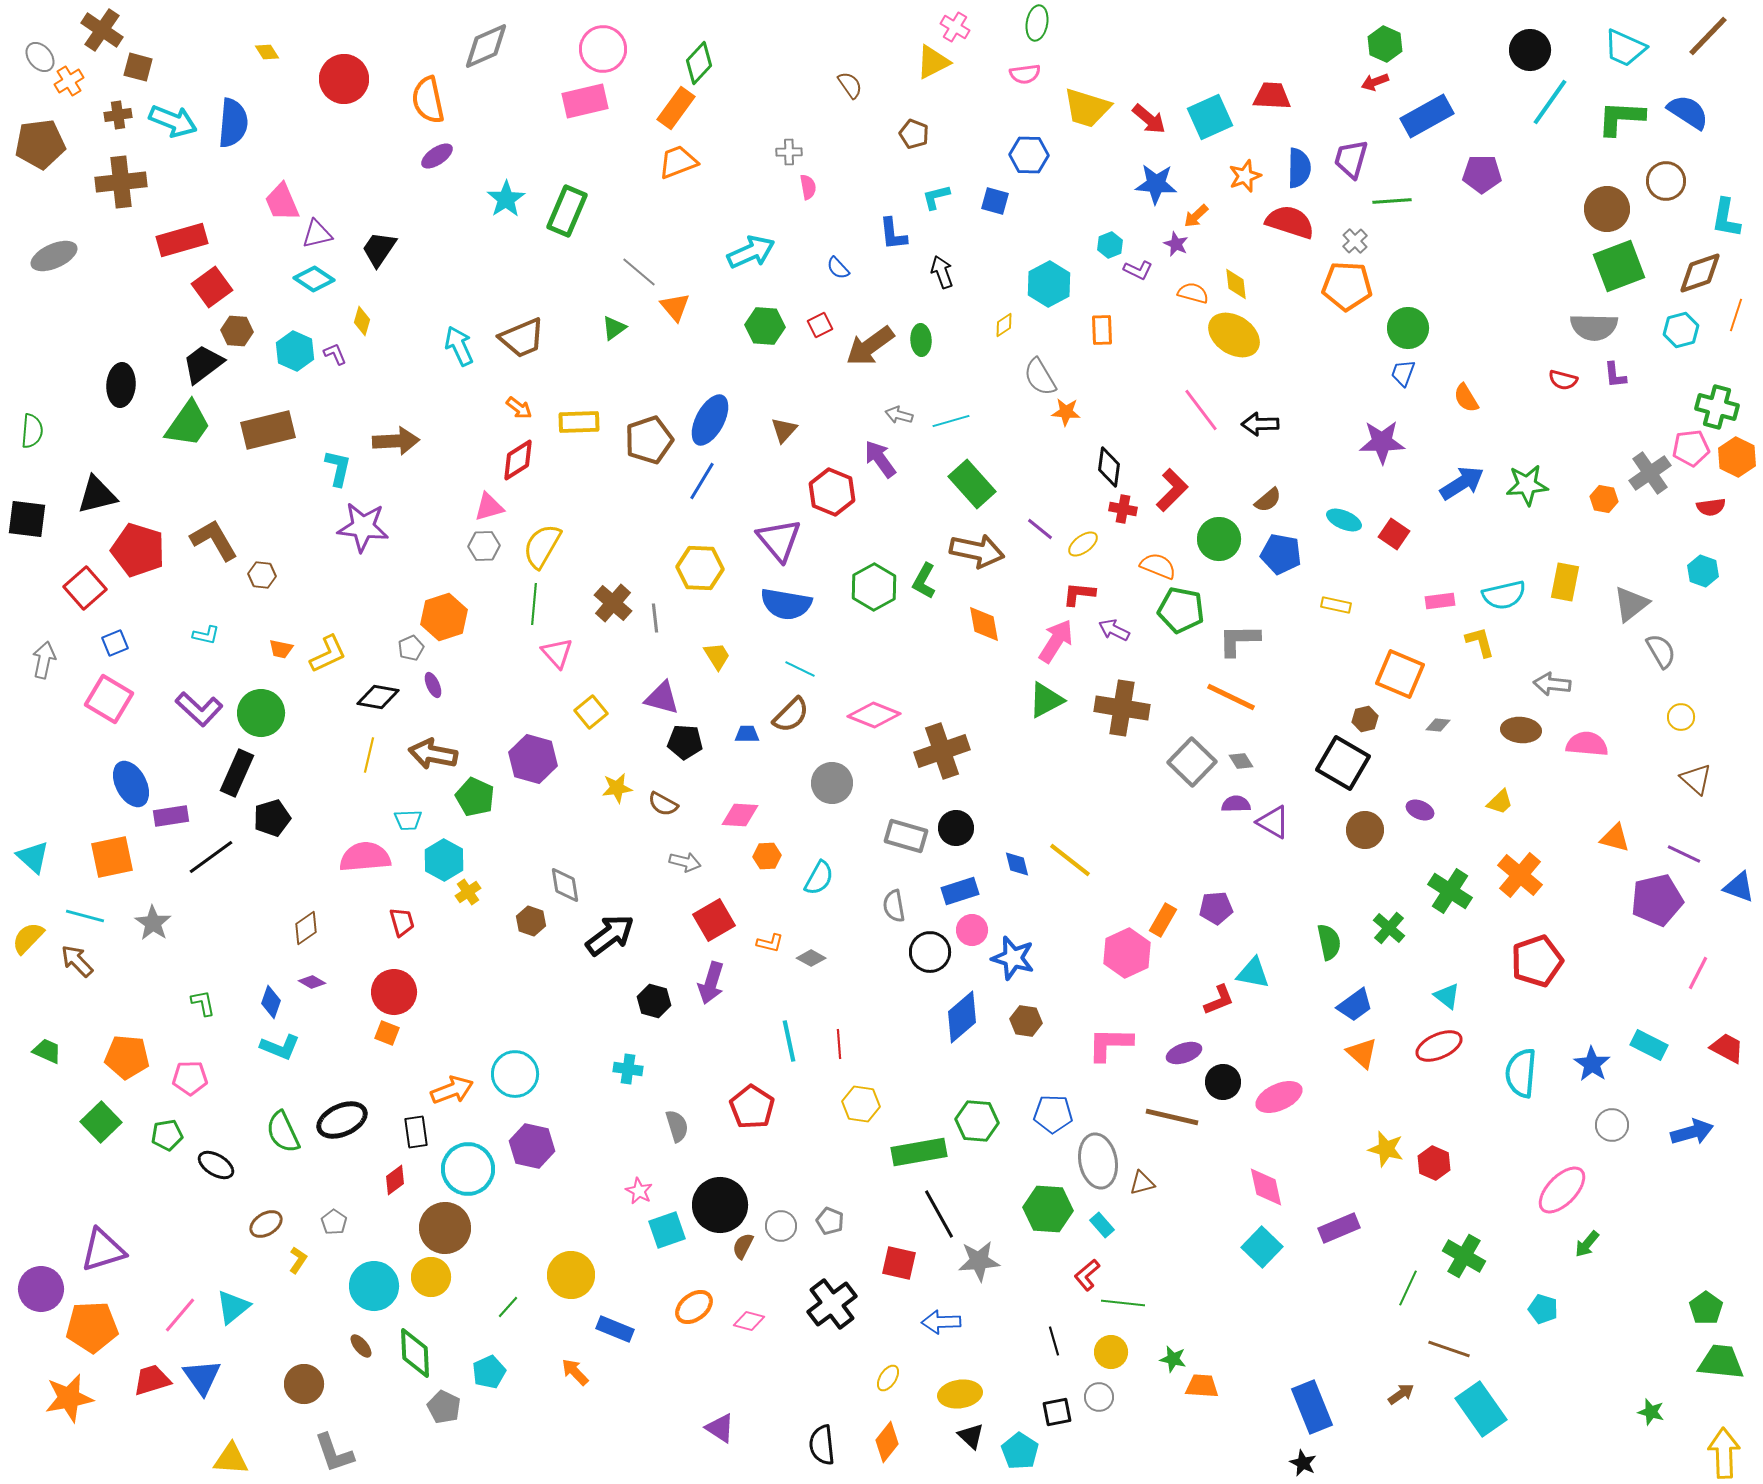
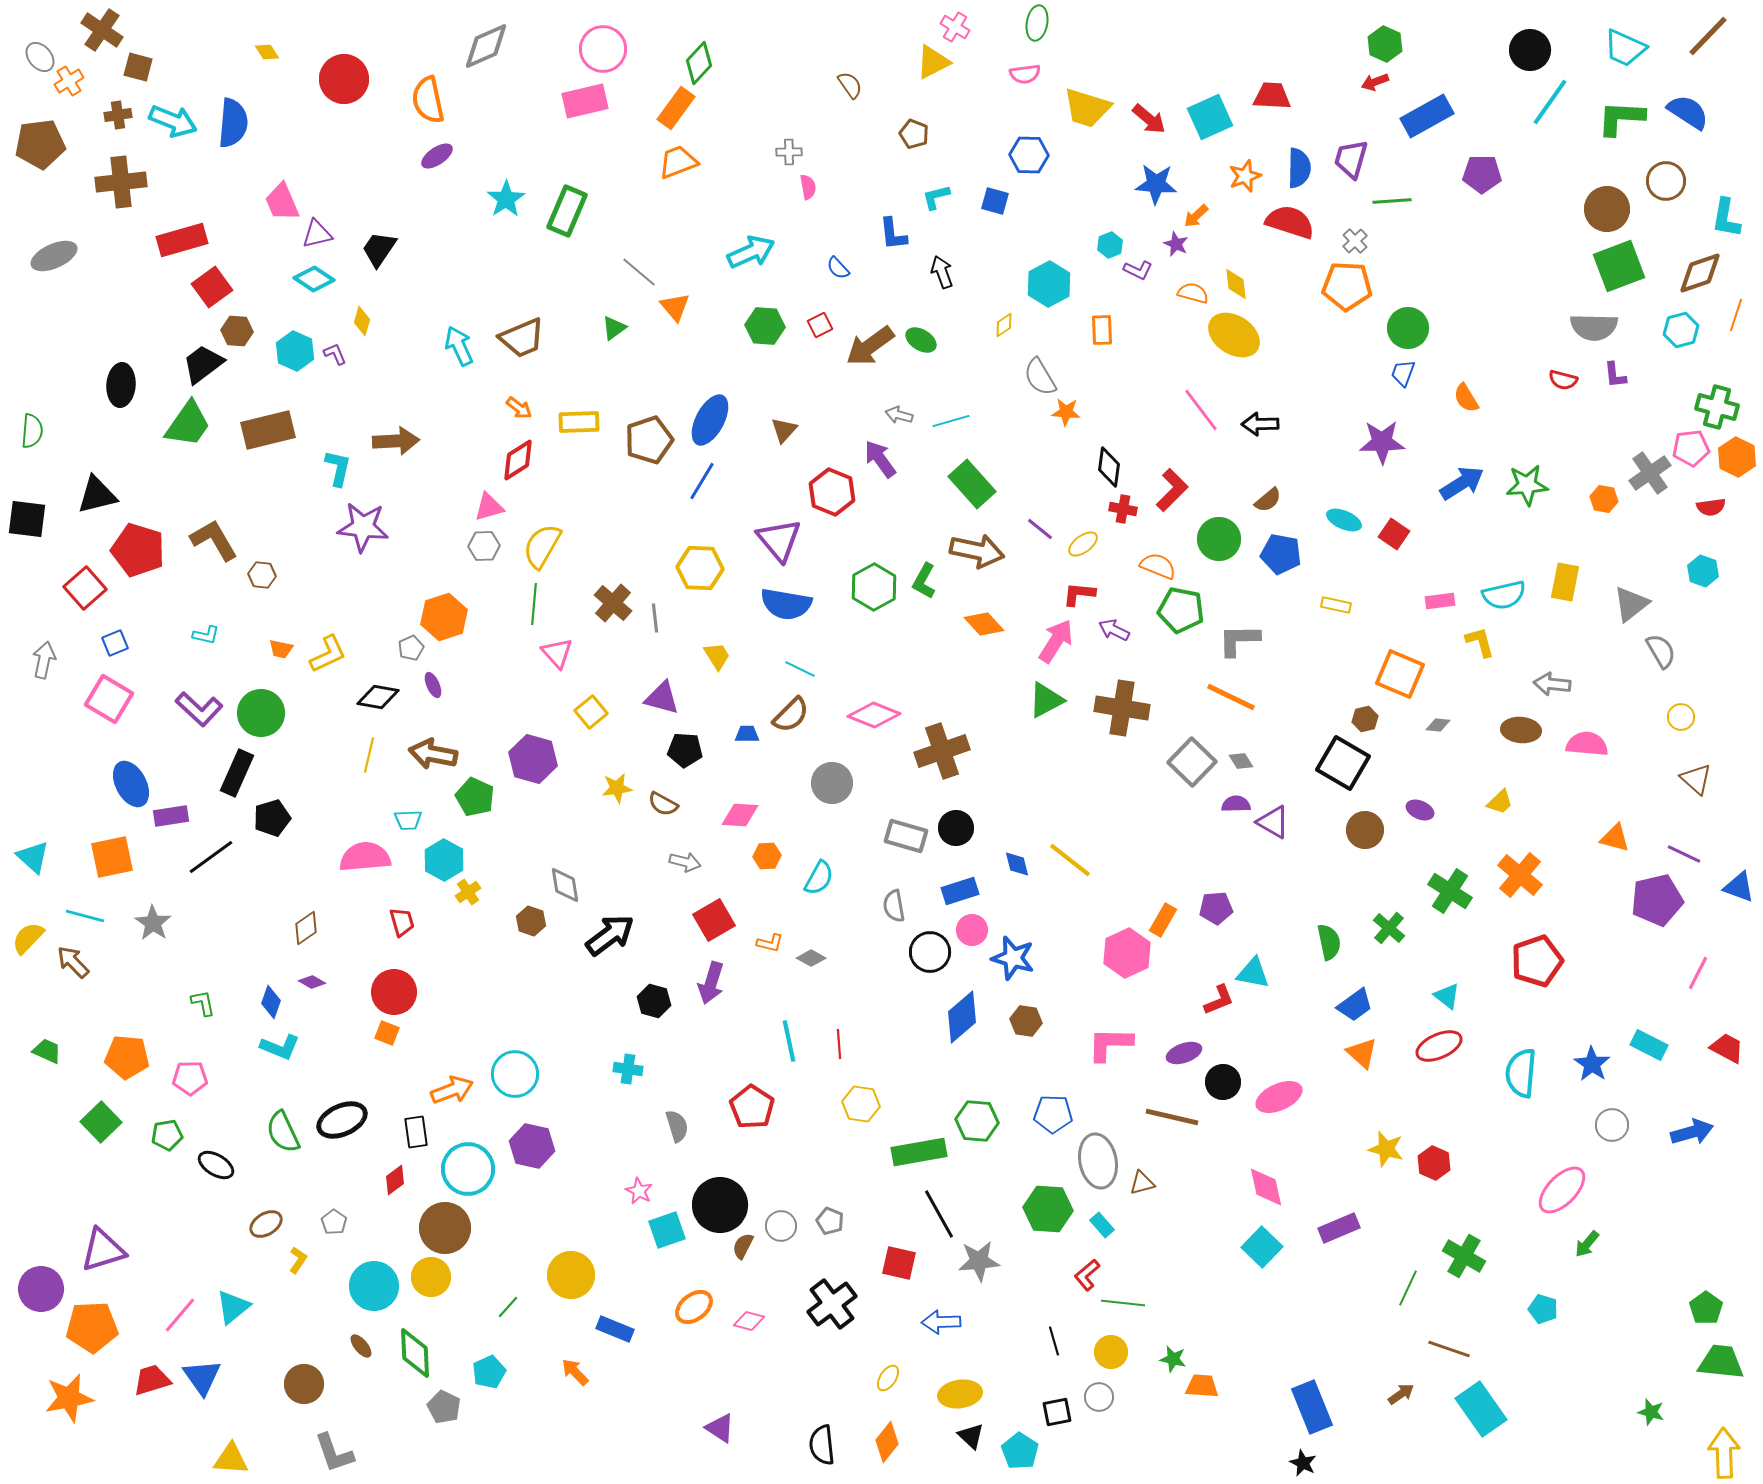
green ellipse at (921, 340): rotated 56 degrees counterclockwise
orange diamond at (984, 624): rotated 33 degrees counterclockwise
black pentagon at (685, 742): moved 8 px down
brown arrow at (77, 961): moved 4 px left, 1 px down
